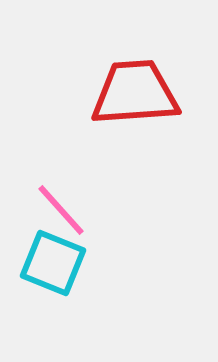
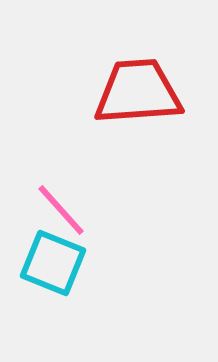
red trapezoid: moved 3 px right, 1 px up
